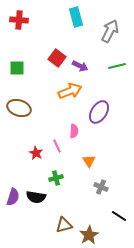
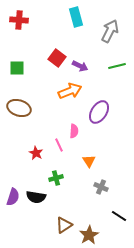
pink line: moved 2 px right, 1 px up
brown triangle: rotated 18 degrees counterclockwise
